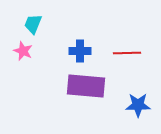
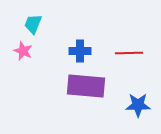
red line: moved 2 px right
